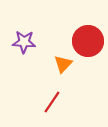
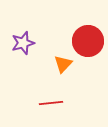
purple star: moved 1 px left, 1 px down; rotated 20 degrees counterclockwise
red line: moved 1 px left, 1 px down; rotated 50 degrees clockwise
